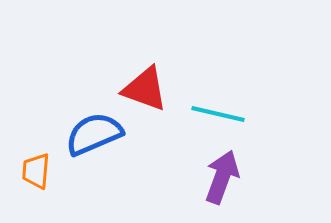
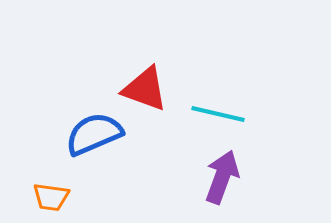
orange trapezoid: moved 15 px right, 26 px down; rotated 87 degrees counterclockwise
